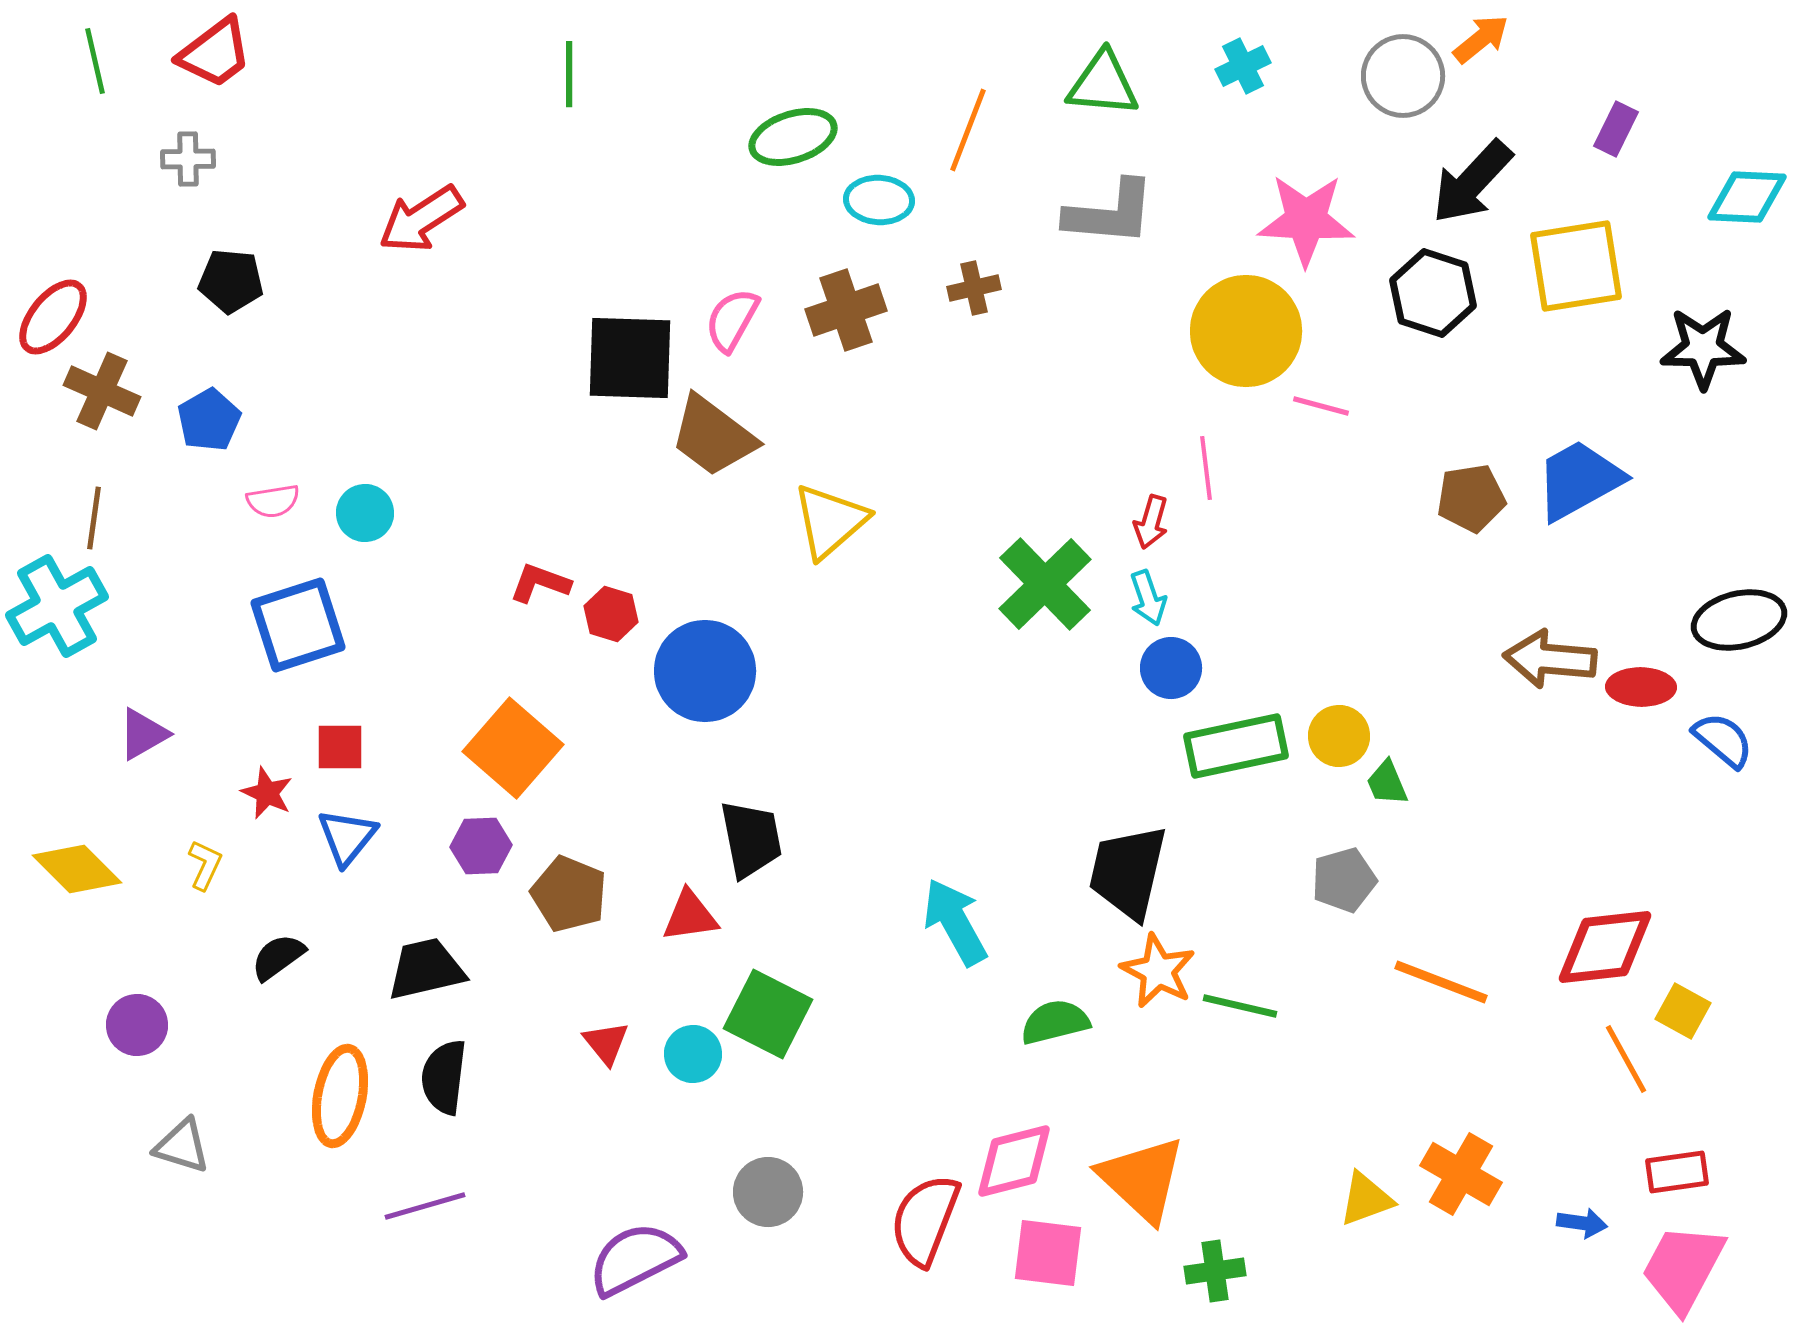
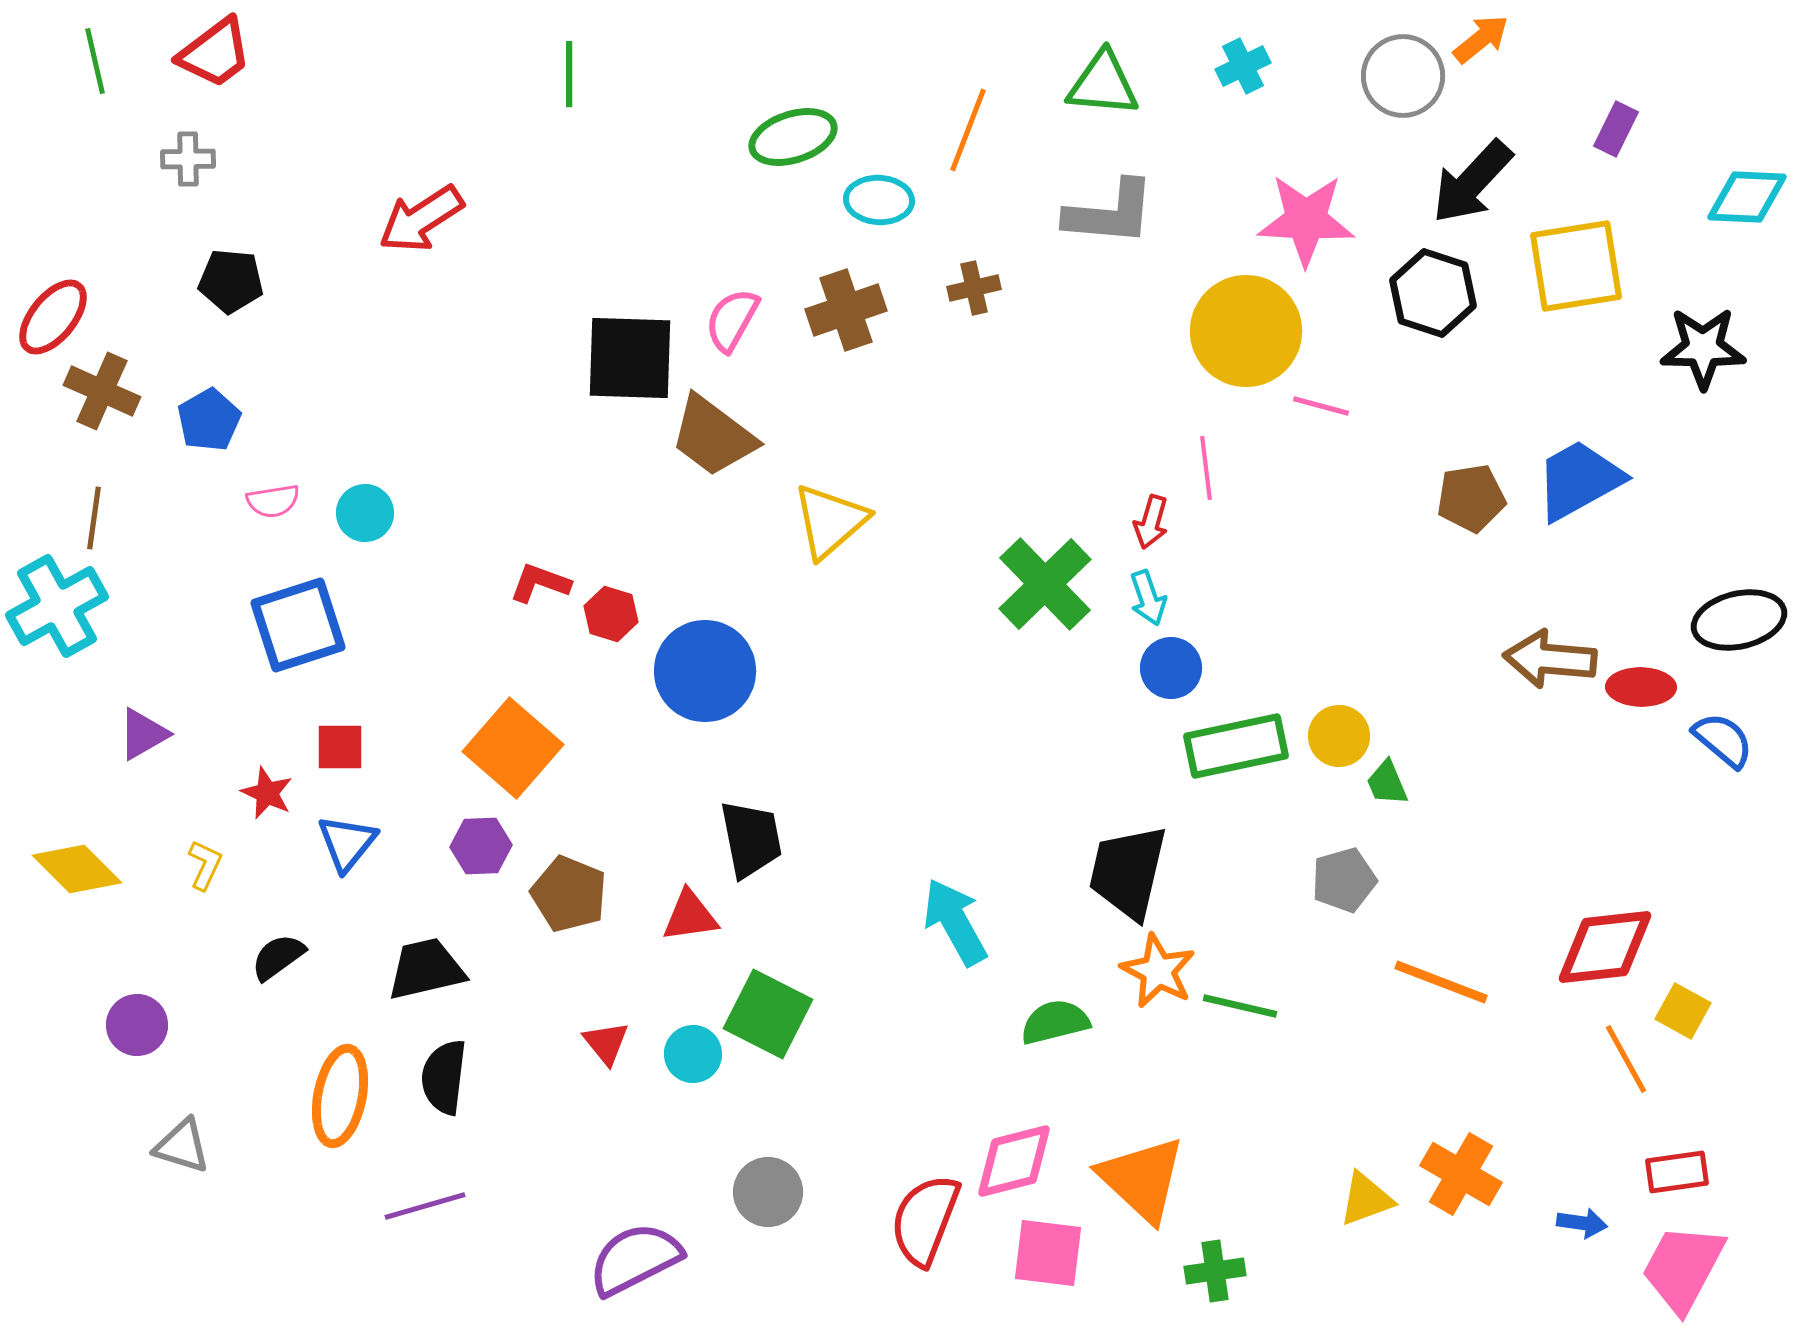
blue triangle at (347, 837): moved 6 px down
